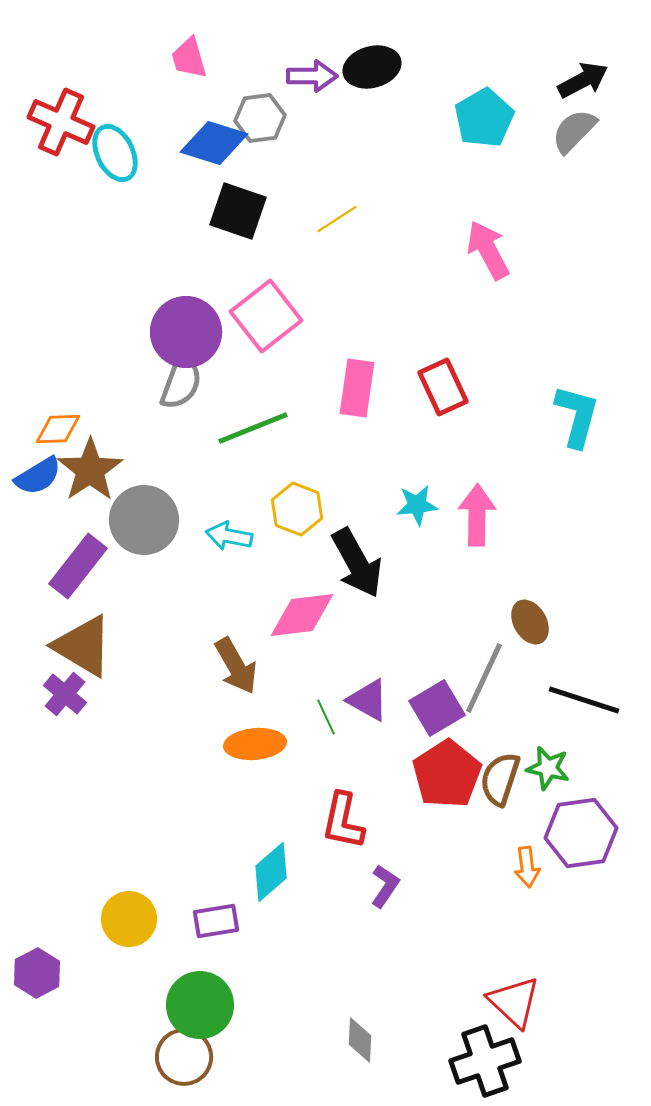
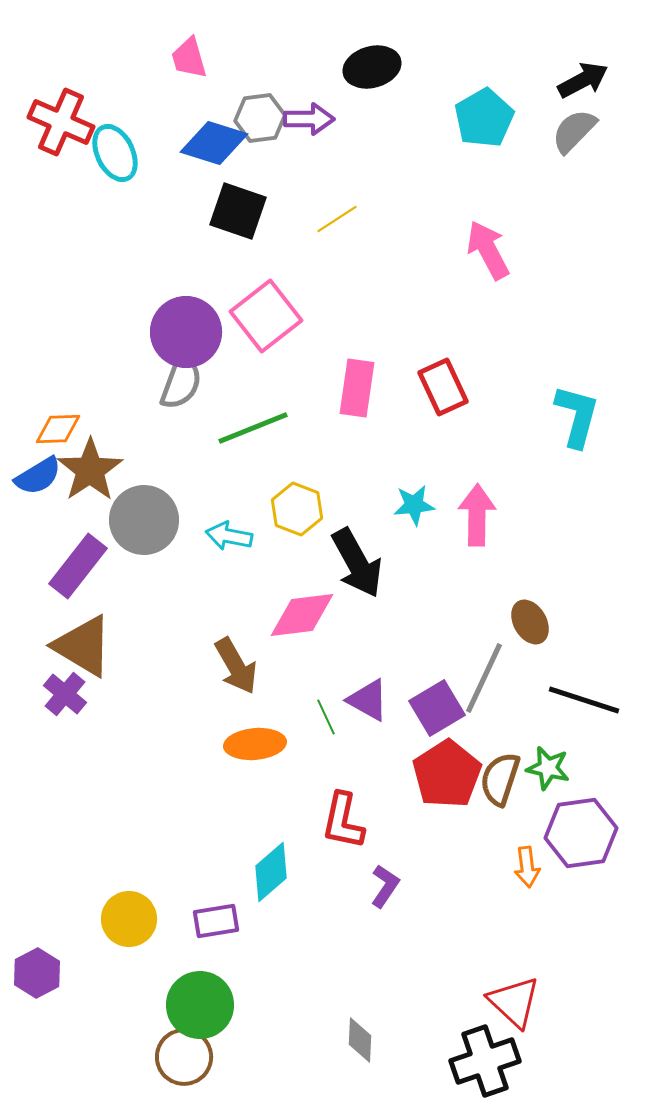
purple arrow at (312, 76): moved 3 px left, 43 px down
cyan star at (417, 505): moved 3 px left
